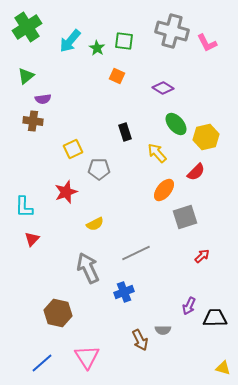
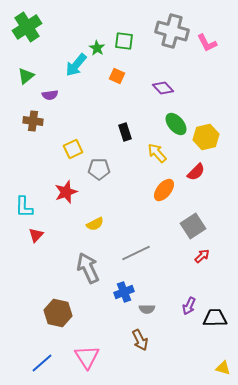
cyan arrow: moved 6 px right, 24 px down
purple diamond: rotated 15 degrees clockwise
purple semicircle: moved 7 px right, 4 px up
gray square: moved 8 px right, 9 px down; rotated 15 degrees counterclockwise
red triangle: moved 4 px right, 4 px up
gray semicircle: moved 16 px left, 21 px up
